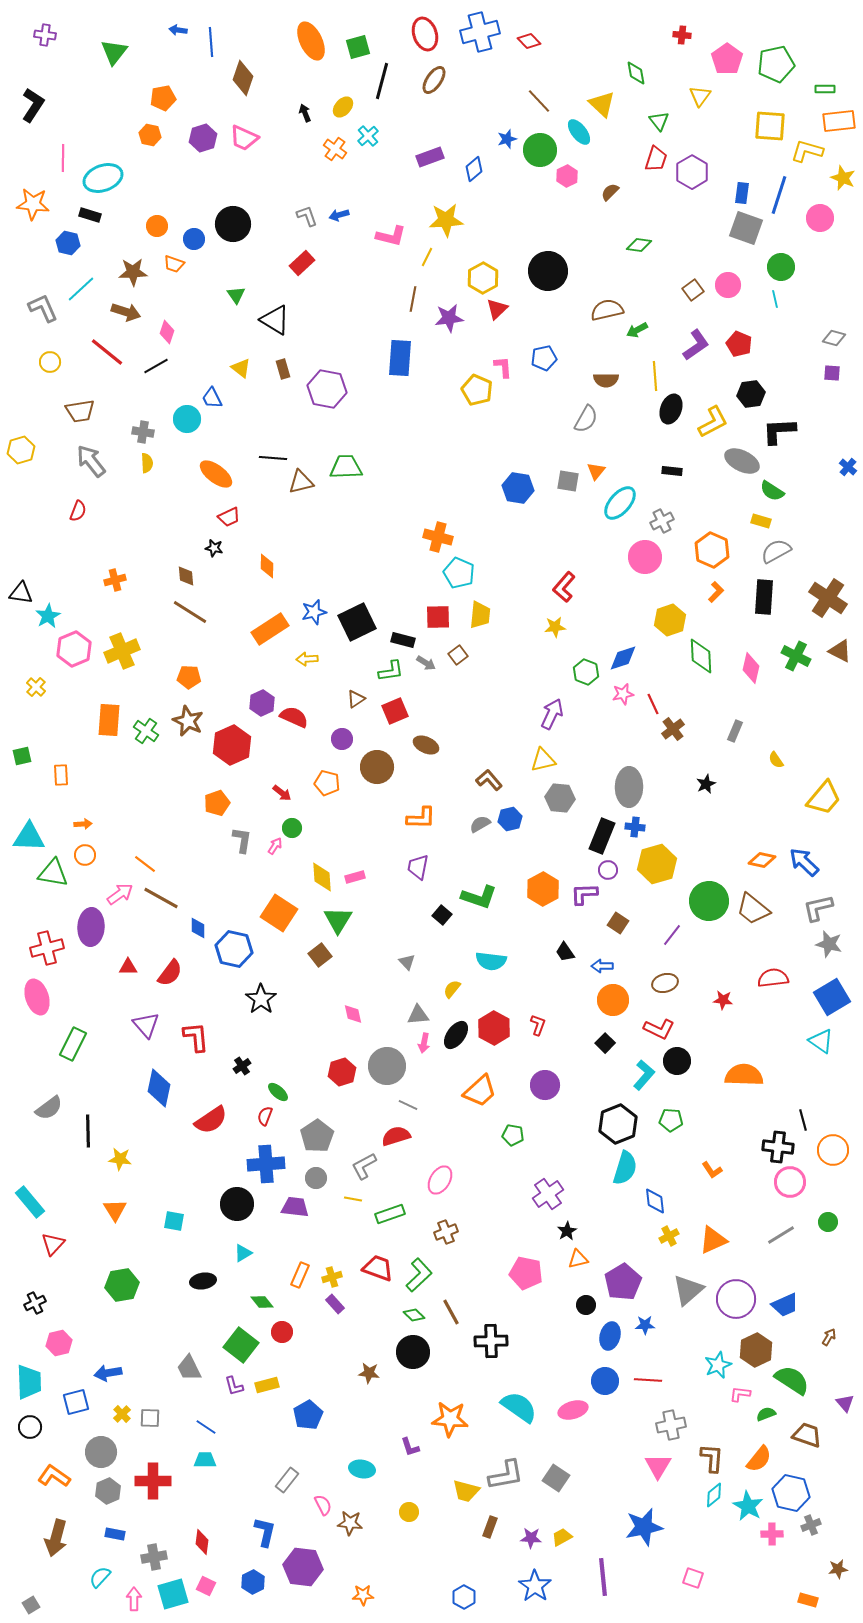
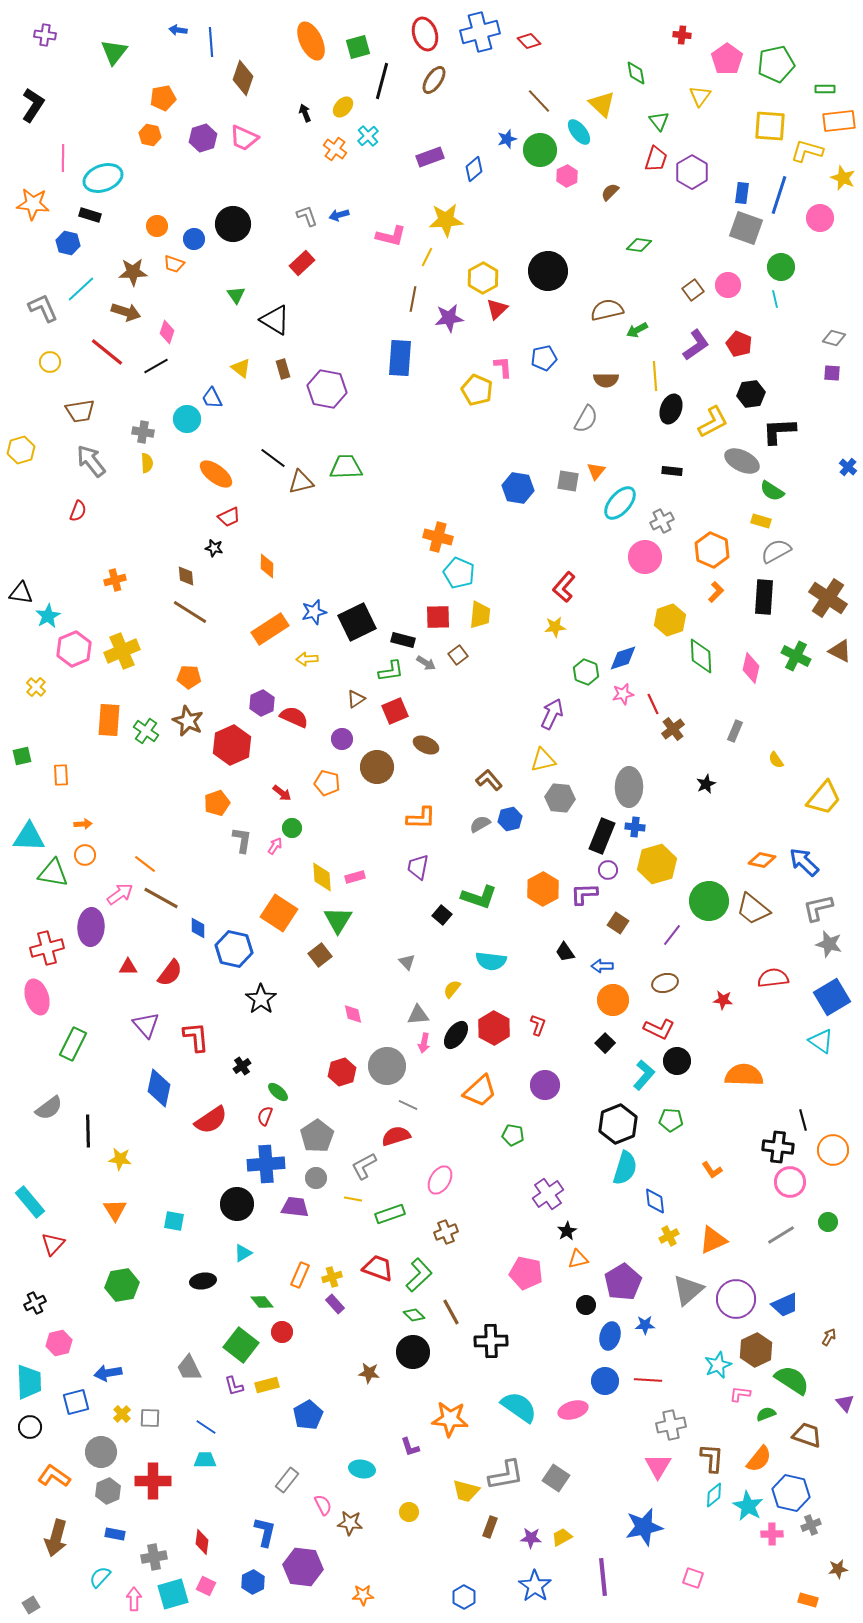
black line at (273, 458): rotated 32 degrees clockwise
